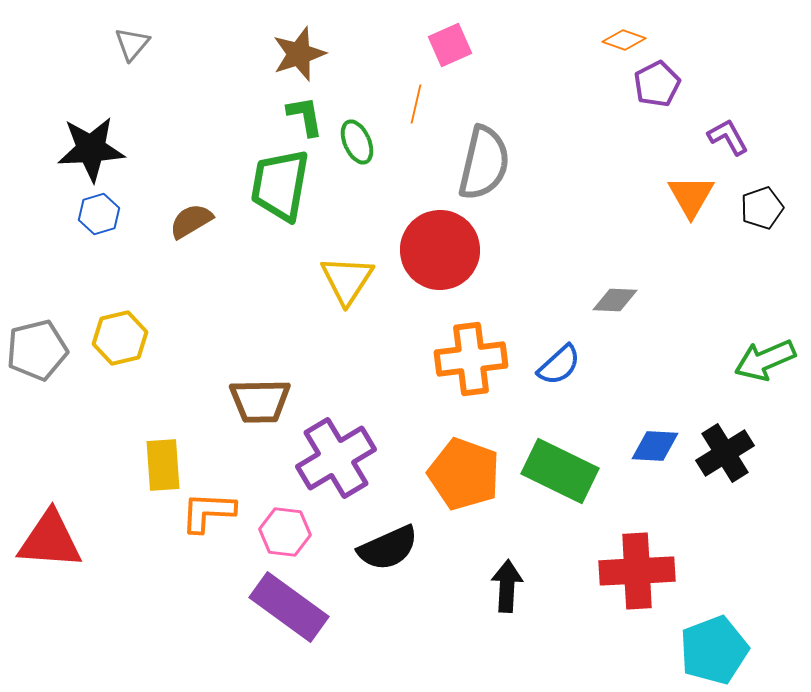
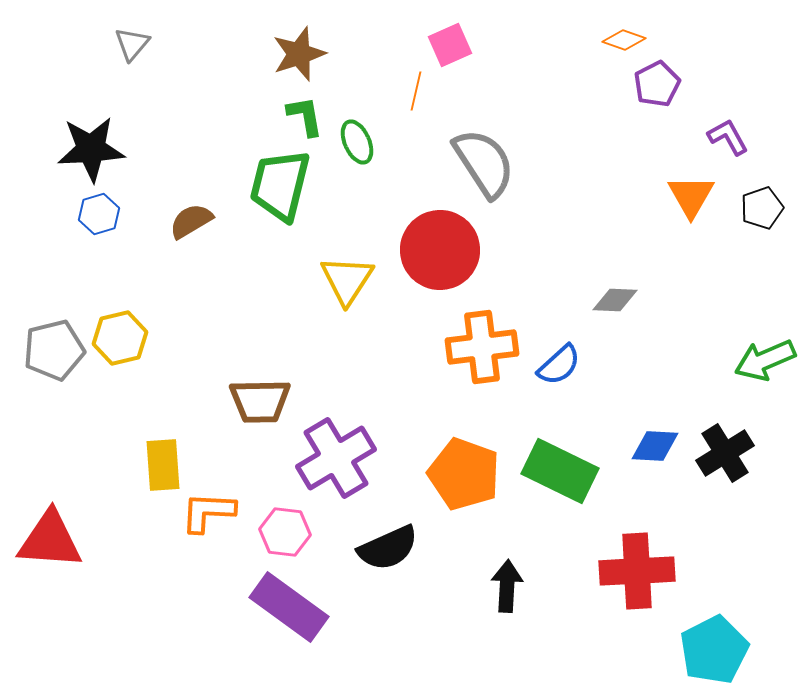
orange line: moved 13 px up
gray semicircle: rotated 46 degrees counterclockwise
green trapezoid: rotated 4 degrees clockwise
gray pentagon: moved 17 px right
orange cross: moved 11 px right, 12 px up
cyan pentagon: rotated 6 degrees counterclockwise
